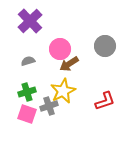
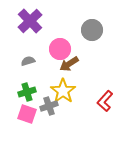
gray circle: moved 13 px left, 16 px up
yellow star: rotated 10 degrees counterclockwise
red L-shape: rotated 150 degrees clockwise
